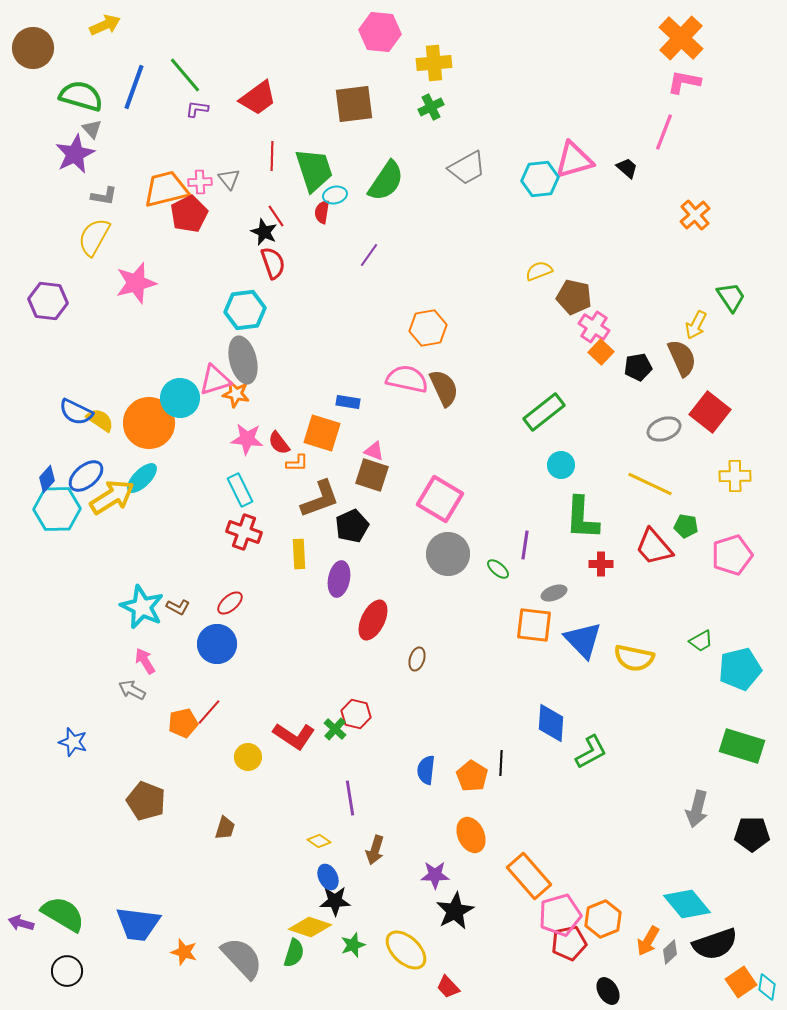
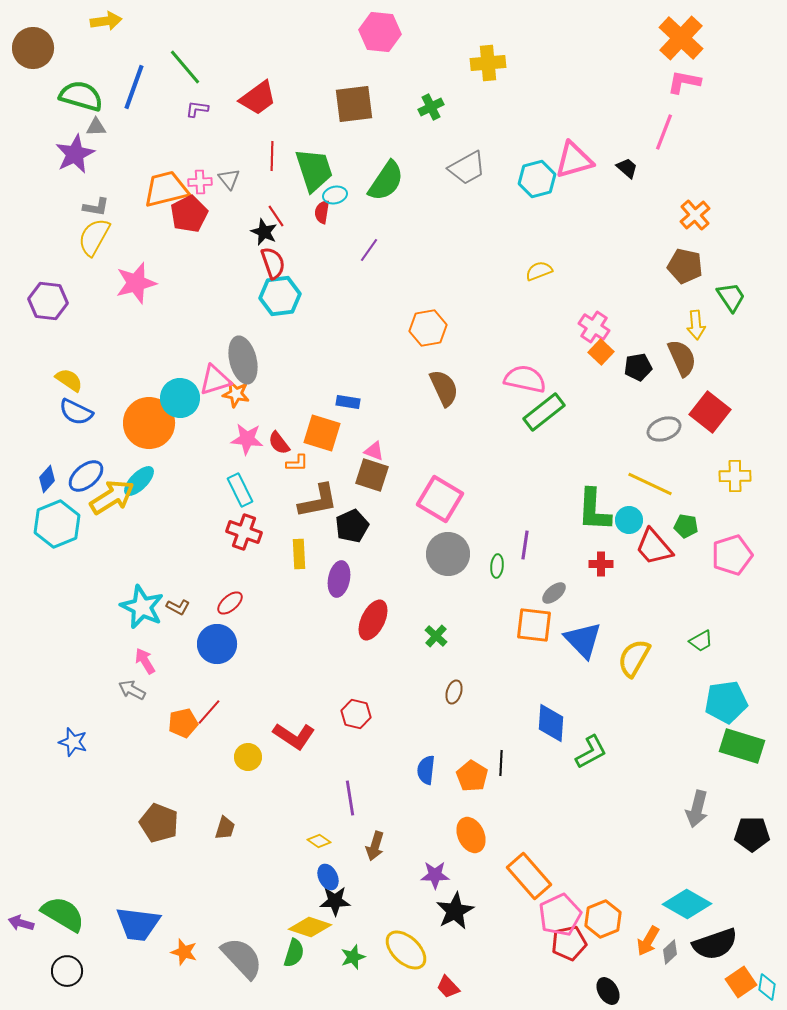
yellow arrow at (105, 25): moved 1 px right, 4 px up; rotated 16 degrees clockwise
yellow cross at (434, 63): moved 54 px right
green line at (185, 75): moved 8 px up
gray triangle at (92, 129): moved 4 px right, 2 px up; rotated 50 degrees counterclockwise
cyan hexagon at (540, 179): moved 3 px left; rotated 9 degrees counterclockwise
gray L-shape at (104, 196): moved 8 px left, 11 px down
purple line at (369, 255): moved 5 px up
brown pentagon at (574, 297): moved 111 px right, 31 px up
cyan hexagon at (245, 310): moved 35 px right, 14 px up
yellow arrow at (696, 325): rotated 32 degrees counterclockwise
pink semicircle at (407, 379): moved 118 px right
yellow semicircle at (100, 420): moved 31 px left, 40 px up
cyan circle at (561, 465): moved 68 px right, 55 px down
cyan ellipse at (142, 478): moved 3 px left, 3 px down
brown L-shape at (320, 499): moved 2 px left, 2 px down; rotated 9 degrees clockwise
cyan hexagon at (57, 509): moved 15 px down; rotated 21 degrees counterclockwise
green L-shape at (582, 518): moved 12 px right, 8 px up
green ellipse at (498, 569): moved 1 px left, 3 px up; rotated 55 degrees clockwise
gray ellipse at (554, 593): rotated 20 degrees counterclockwise
yellow semicircle at (634, 658): rotated 108 degrees clockwise
brown ellipse at (417, 659): moved 37 px right, 33 px down
cyan pentagon at (740, 669): moved 14 px left, 33 px down; rotated 6 degrees clockwise
green cross at (335, 729): moved 101 px right, 93 px up
brown pentagon at (146, 801): moved 13 px right, 22 px down
brown arrow at (375, 850): moved 4 px up
cyan diamond at (687, 904): rotated 21 degrees counterclockwise
pink pentagon at (560, 915): rotated 9 degrees counterclockwise
green star at (353, 945): moved 12 px down
